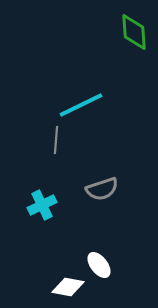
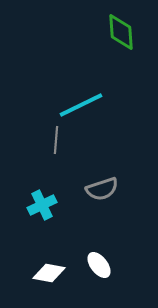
green diamond: moved 13 px left
white diamond: moved 19 px left, 14 px up
